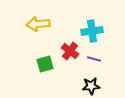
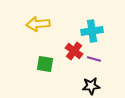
red cross: moved 4 px right
green square: rotated 24 degrees clockwise
